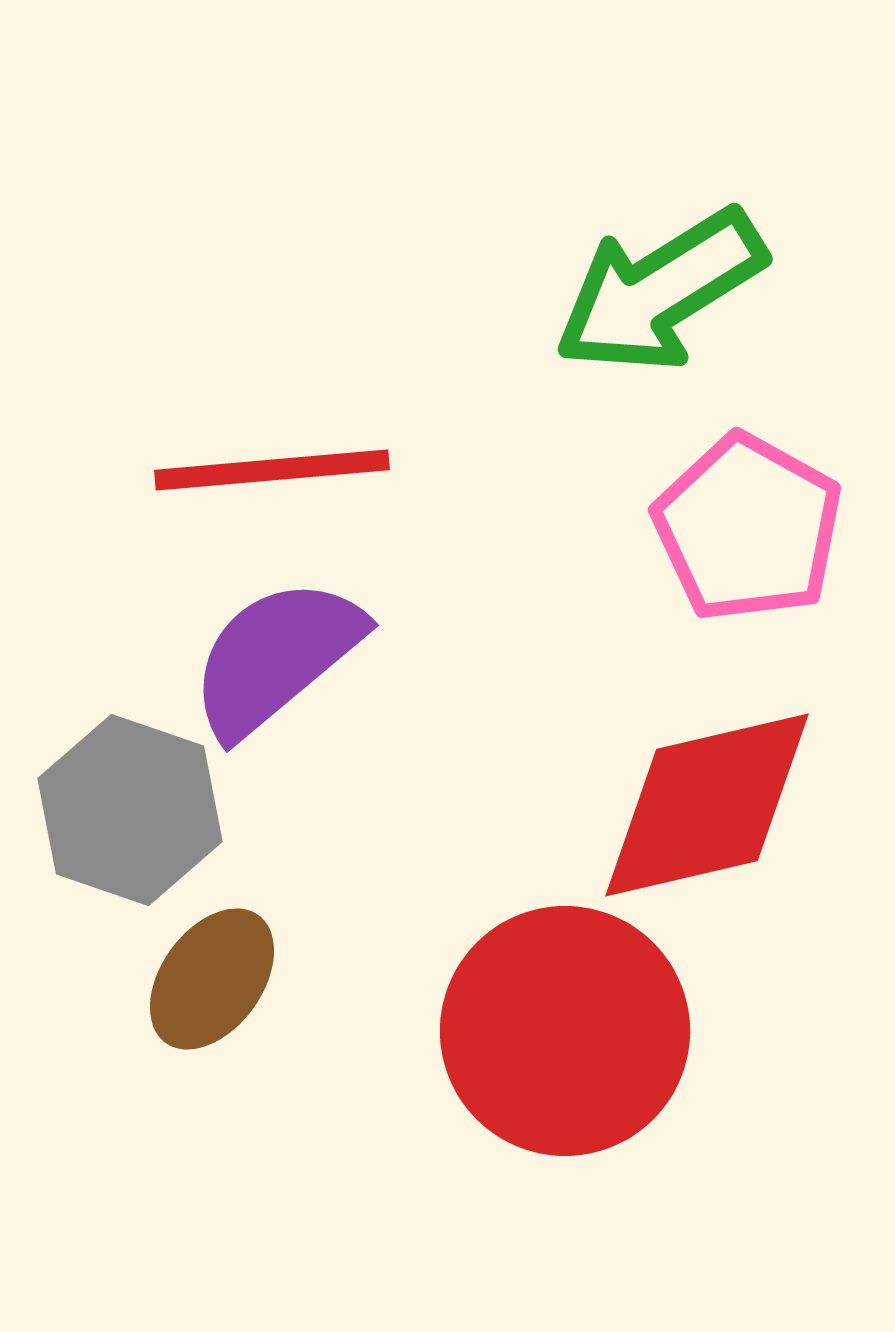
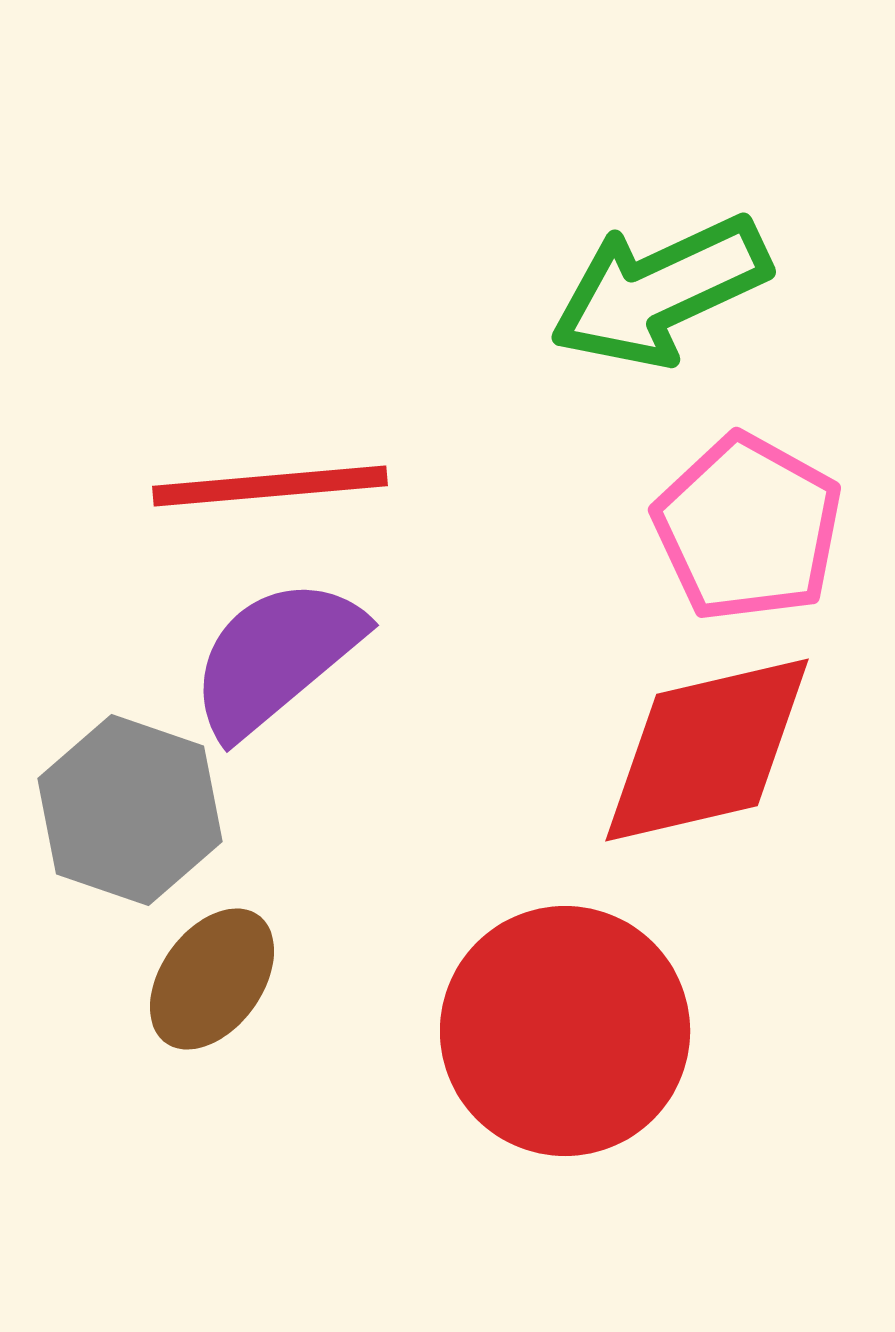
green arrow: rotated 7 degrees clockwise
red line: moved 2 px left, 16 px down
red diamond: moved 55 px up
